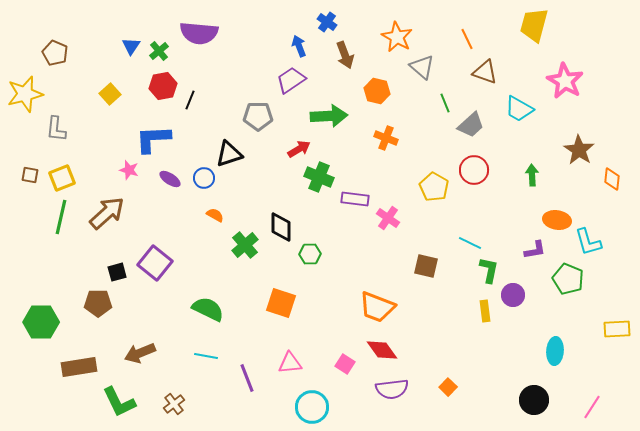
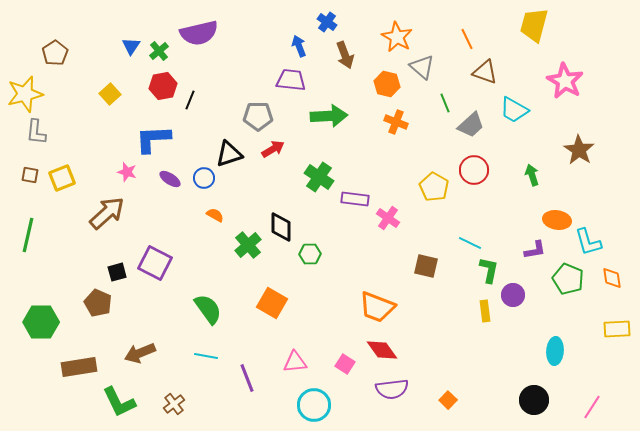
purple semicircle at (199, 33): rotated 18 degrees counterclockwise
brown pentagon at (55, 53): rotated 15 degrees clockwise
purple trapezoid at (291, 80): rotated 40 degrees clockwise
orange hexagon at (377, 91): moved 10 px right, 7 px up
cyan trapezoid at (519, 109): moved 5 px left, 1 px down
gray L-shape at (56, 129): moved 20 px left, 3 px down
orange cross at (386, 138): moved 10 px right, 16 px up
red arrow at (299, 149): moved 26 px left
pink star at (129, 170): moved 2 px left, 2 px down
green arrow at (532, 175): rotated 15 degrees counterclockwise
green cross at (319, 177): rotated 12 degrees clockwise
orange diamond at (612, 179): moved 99 px down; rotated 15 degrees counterclockwise
green line at (61, 217): moved 33 px left, 18 px down
green cross at (245, 245): moved 3 px right
purple square at (155, 263): rotated 12 degrees counterclockwise
brown pentagon at (98, 303): rotated 24 degrees clockwise
orange square at (281, 303): moved 9 px left; rotated 12 degrees clockwise
green semicircle at (208, 309): rotated 28 degrees clockwise
pink triangle at (290, 363): moved 5 px right, 1 px up
orange square at (448, 387): moved 13 px down
cyan circle at (312, 407): moved 2 px right, 2 px up
